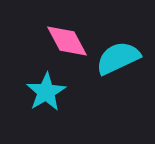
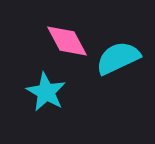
cyan star: rotated 12 degrees counterclockwise
